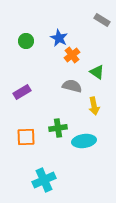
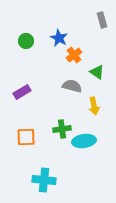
gray rectangle: rotated 42 degrees clockwise
orange cross: moved 2 px right
green cross: moved 4 px right, 1 px down
cyan cross: rotated 30 degrees clockwise
